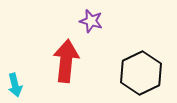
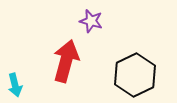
red arrow: rotated 9 degrees clockwise
black hexagon: moved 6 px left, 2 px down
